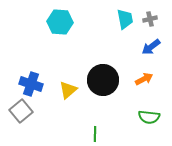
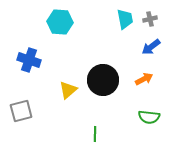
blue cross: moved 2 px left, 24 px up
gray square: rotated 25 degrees clockwise
